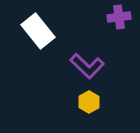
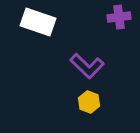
white rectangle: moved 9 px up; rotated 32 degrees counterclockwise
yellow hexagon: rotated 10 degrees counterclockwise
